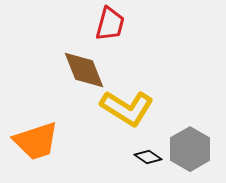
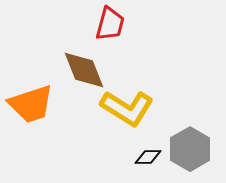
orange trapezoid: moved 5 px left, 37 px up
black diamond: rotated 36 degrees counterclockwise
